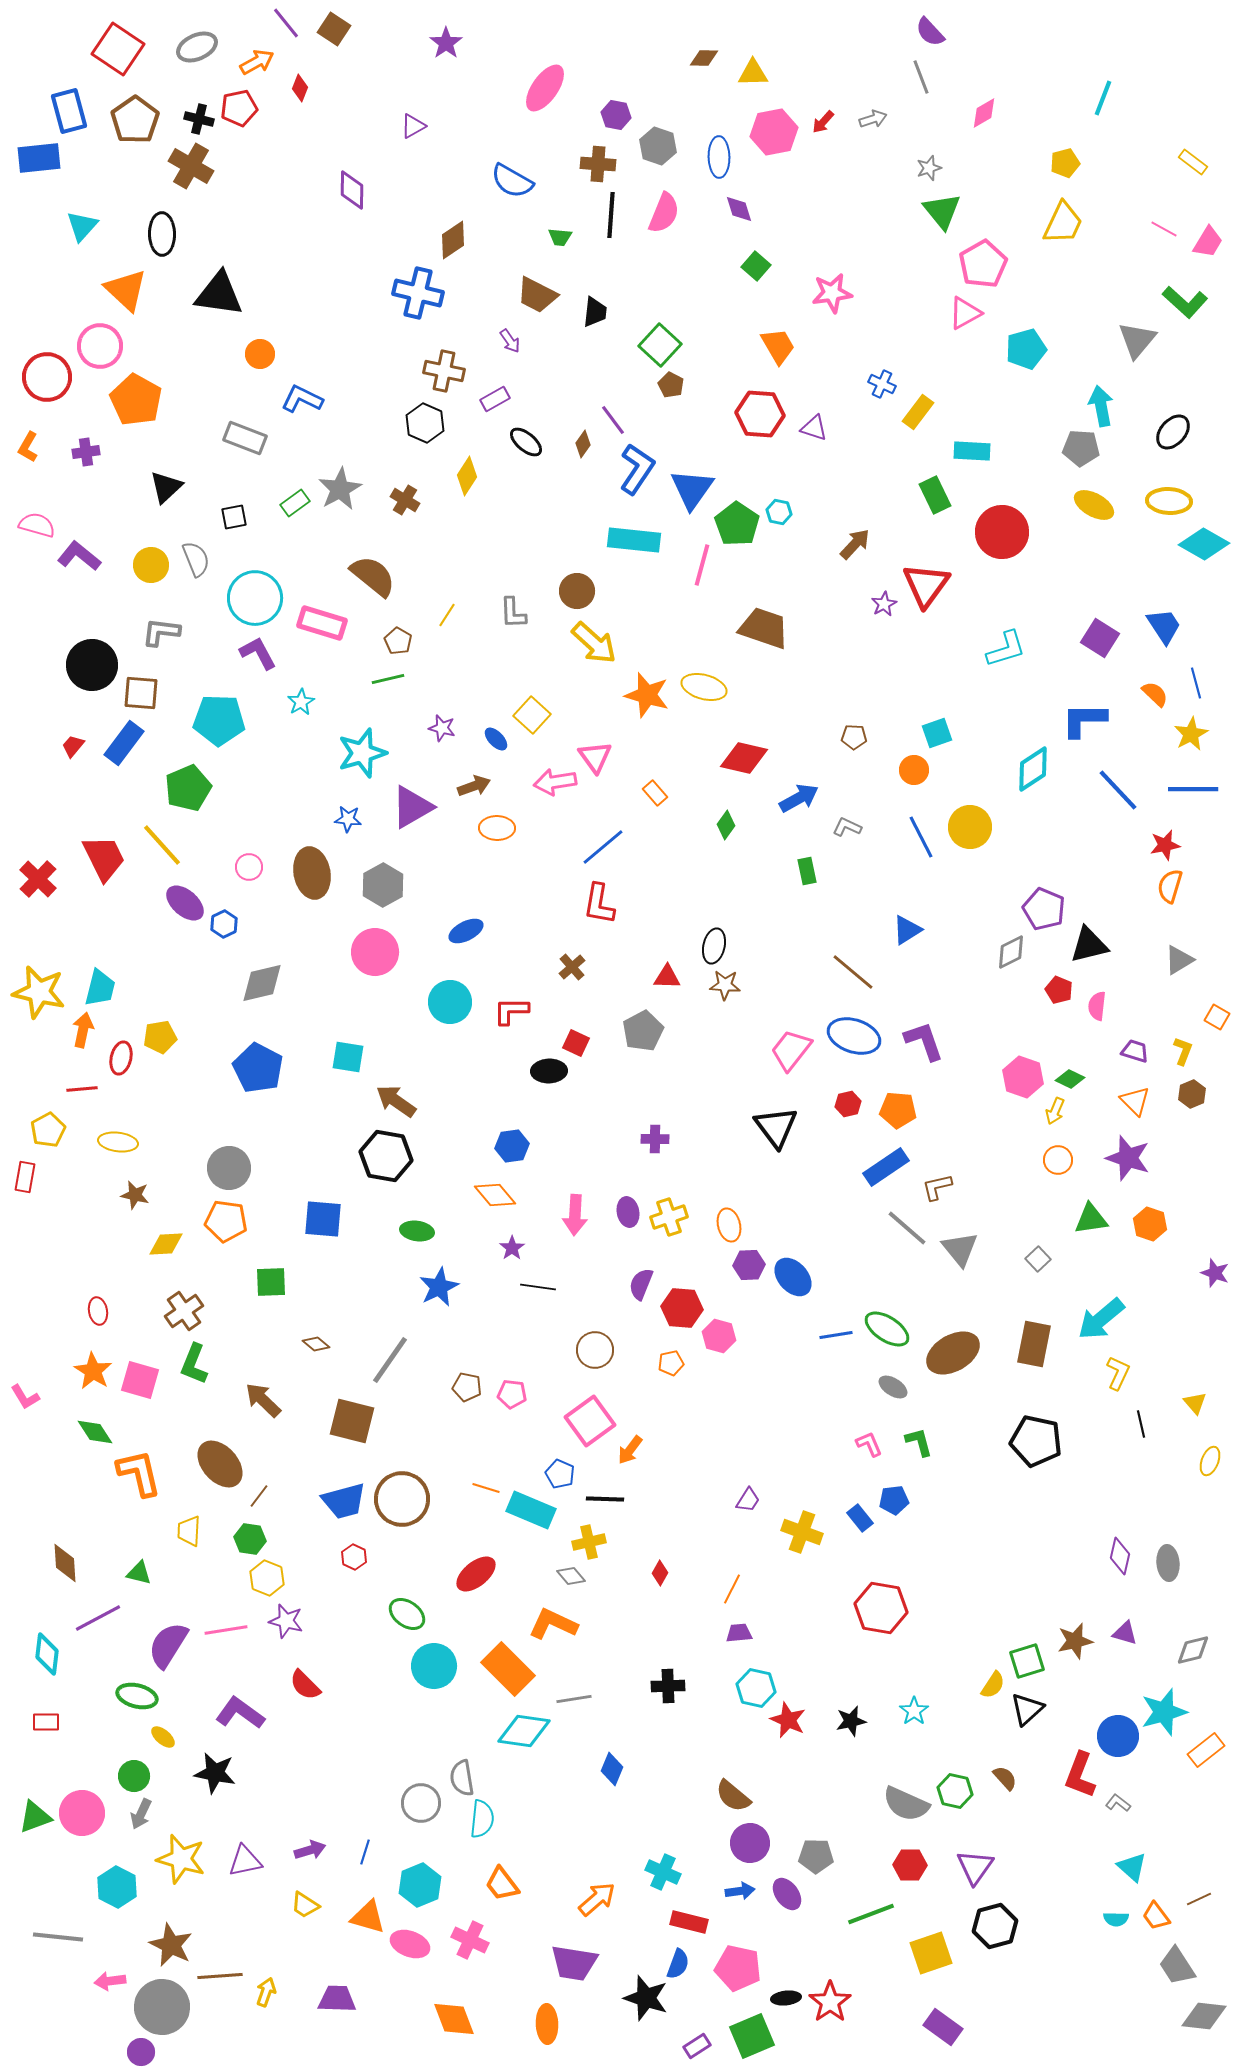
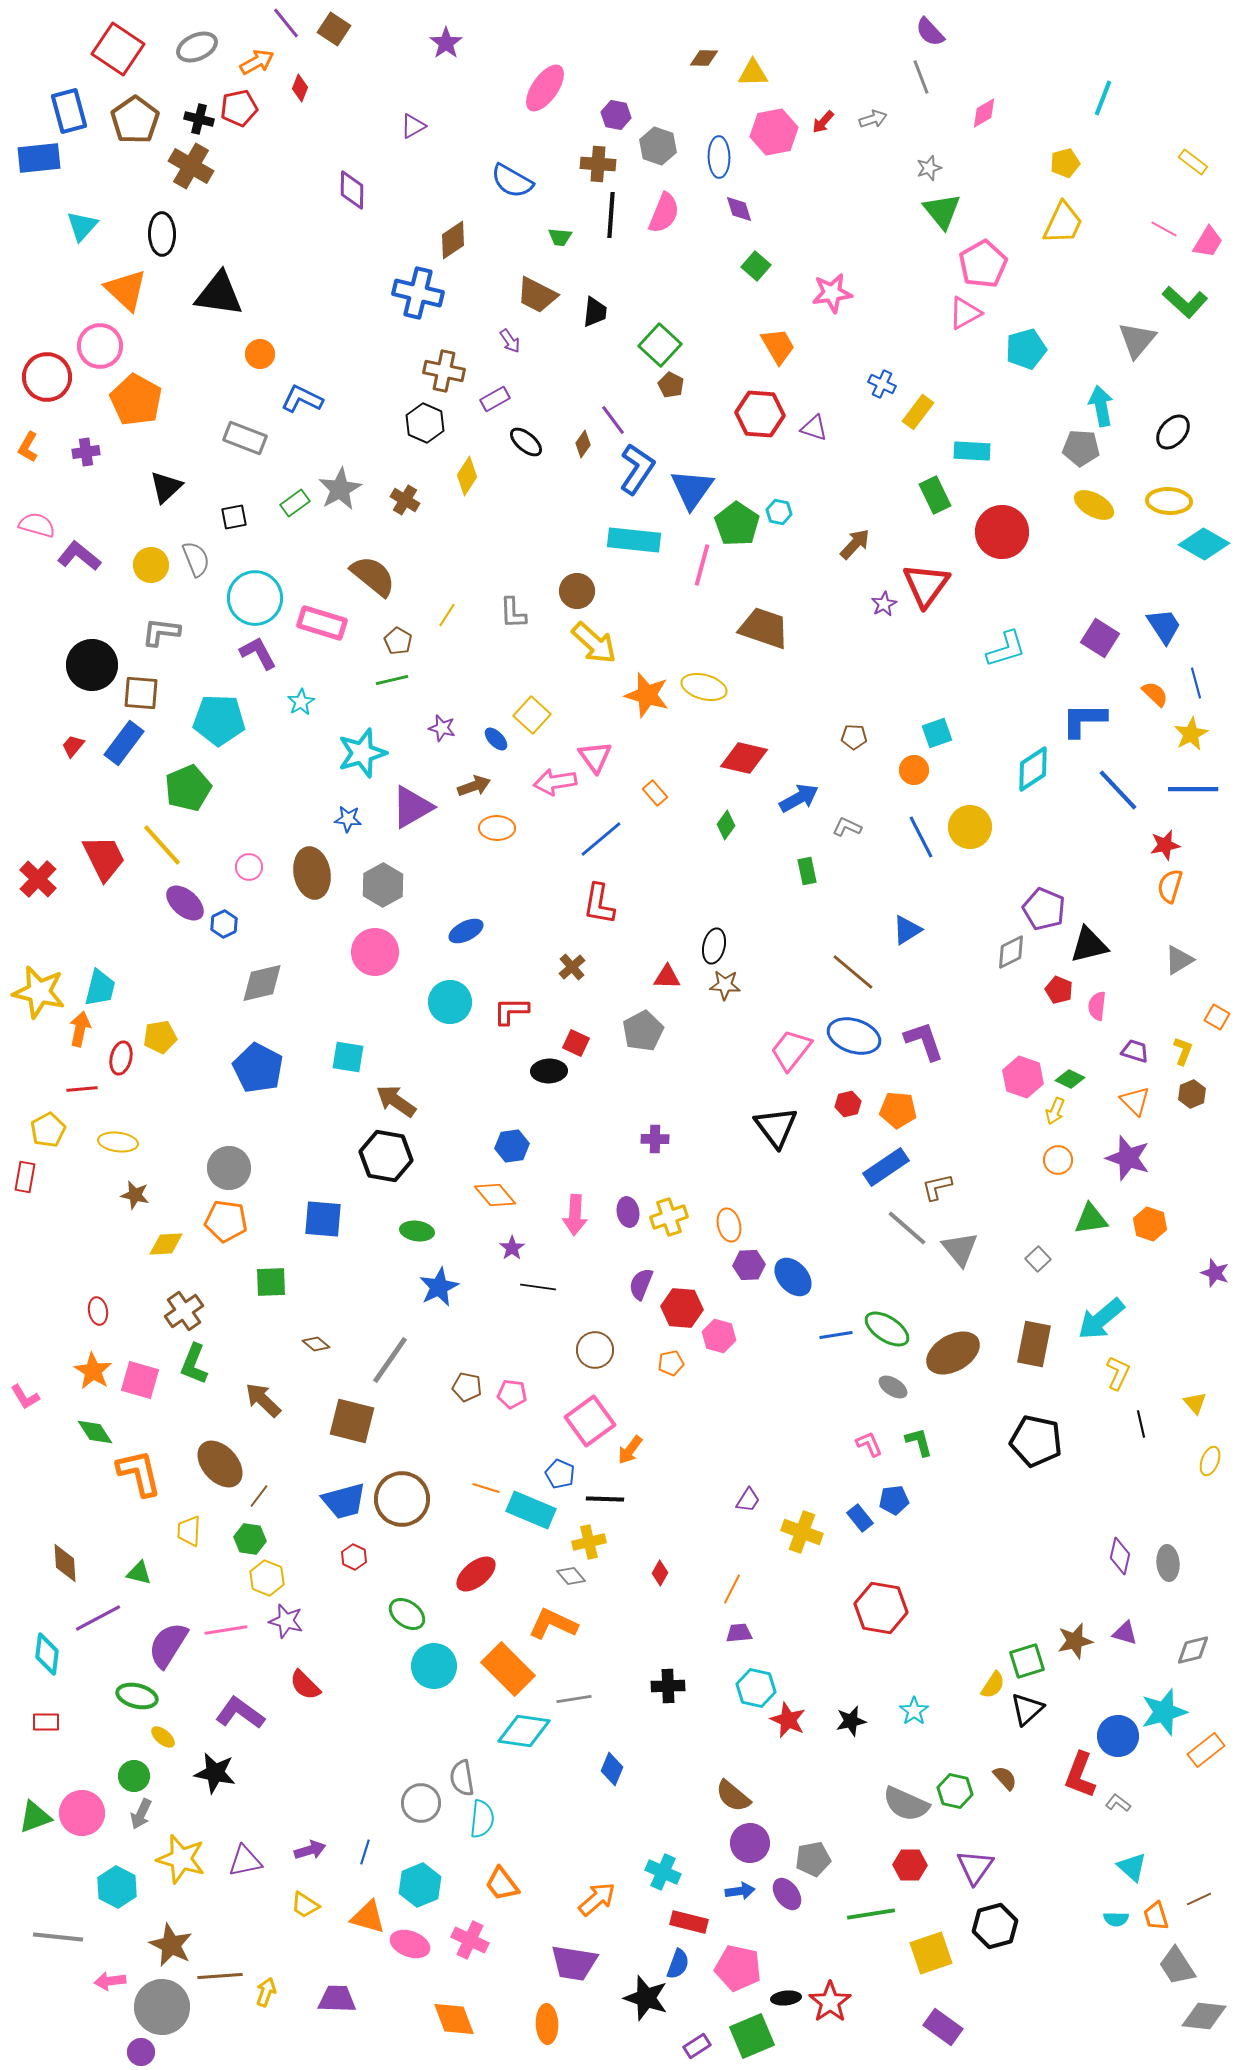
green line at (388, 679): moved 4 px right, 1 px down
blue line at (603, 847): moved 2 px left, 8 px up
orange arrow at (83, 1030): moved 3 px left, 1 px up
gray pentagon at (816, 1856): moved 3 px left, 3 px down; rotated 12 degrees counterclockwise
green line at (871, 1914): rotated 12 degrees clockwise
orange trapezoid at (1156, 1916): rotated 20 degrees clockwise
